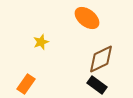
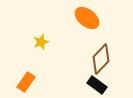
brown diamond: rotated 20 degrees counterclockwise
orange rectangle: moved 2 px up
